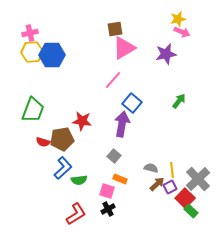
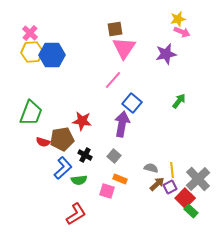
pink cross: rotated 35 degrees counterclockwise
pink triangle: rotated 25 degrees counterclockwise
green trapezoid: moved 2 px left, 3 px down
black cross: moved 23 px left, 54 px up; rotated 32 degrees counterclockwise
